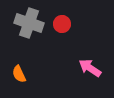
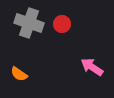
pink arrow: moved 2 px right, 1 px up
orange semicircle: rotated 30 degrees counterclockwise
